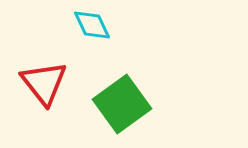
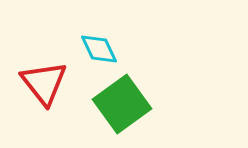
cyan diamond: moved 7 px right, 24 px down
